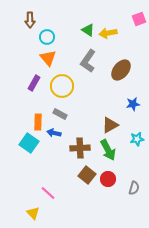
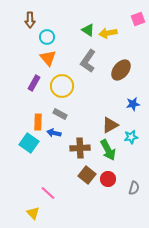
pink square: moved 1 px left
cyan star: moved 6 px left, 2 px up
